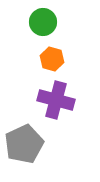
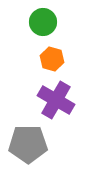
purple cross: rotated 15 degrees clockwise
gray pentagon: moved 4 px right; rotated 24 degrees clockwise
